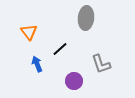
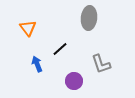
gray ellipse: moved 3 px right
orange triangle: moved 1 px left, 4 px up
